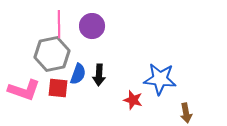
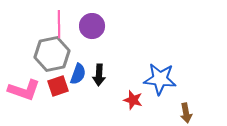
red square: moved 2 px up; rotated 25 degrees counterclockwise
